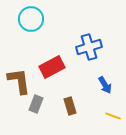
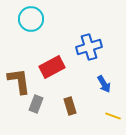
blue arrow: moved 1 px left, 1 px up
